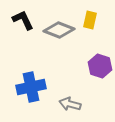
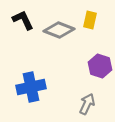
gray arrow: moved 17 px right; rotated 100 degrees clockwise
